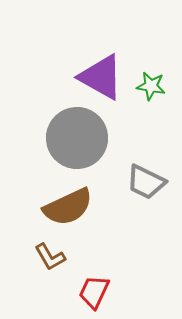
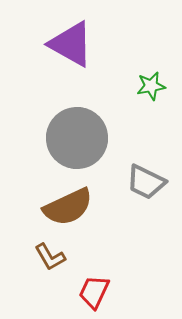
purple triangle: moved 30 px left, 33 px up
green star: rotated 20 degrees counterclockwise
